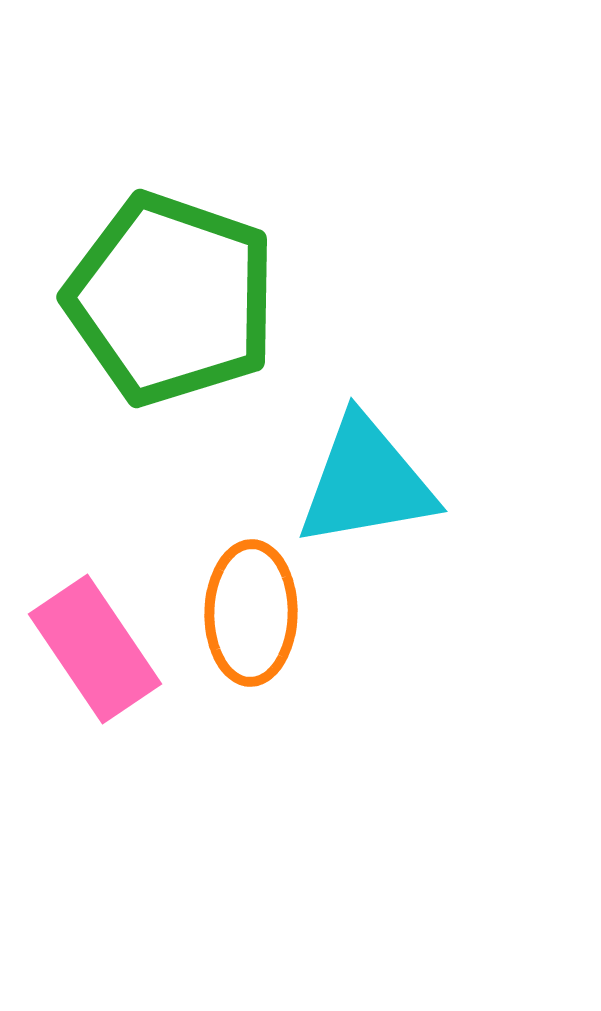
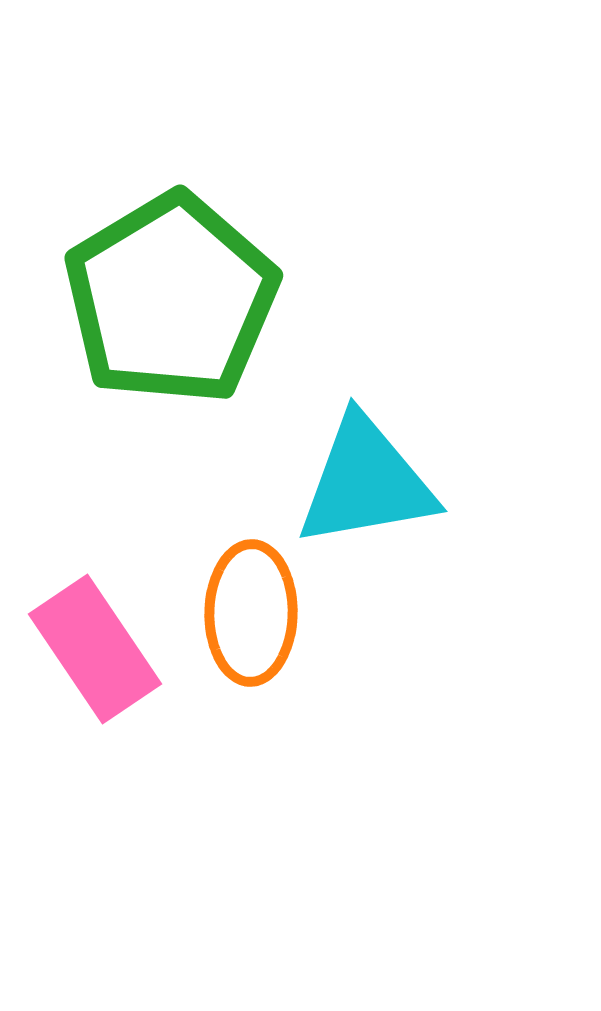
green pentagon: rotated 22 degrees clockwise
